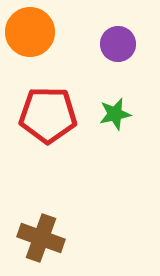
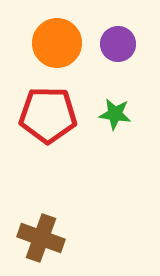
orange circle: moved 27 px right, 11 px down
green star: rotated 20 degrees clockwise
